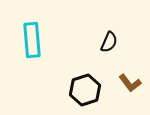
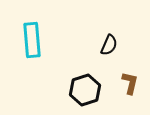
black semicircle: moved 3 px down
brown L-shape: rotated 130 degrees counterclockwise
